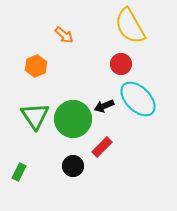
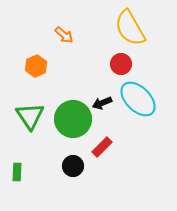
yellow semicircle: moved 2 px down
black arrow: moved 2 px left, 3 px up
green triangle: moved 5 px left
green rectangle: moved 2 px left; rotated 24 degrees counterclockwise
